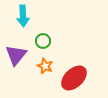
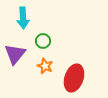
cyan arrow: moved 2 px down
purple triangle: moved 1 px left, 1 px up
red ellipse: rotated 28 degrees counterclockwise
